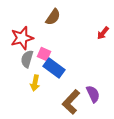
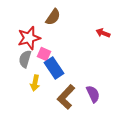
red arrow: rotated 72 degrees clockwise
red star: moved 7 px right
gray semicircle: moved 2 px left
blue rectangle: rotated 20 degrees clockwise
brown L-shape: moved 5 px left, 5 px up
